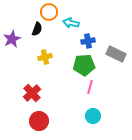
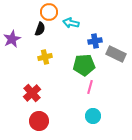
black semicircle: moved 3 px right
blue cross: moved 7 px right
